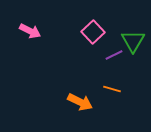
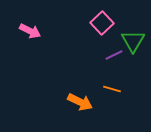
pink square: moved 9 px right, 9 px up
